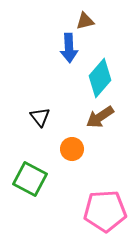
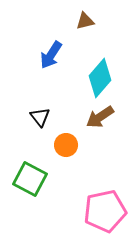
blue arrow: moved 18 px left, 7 px down; rotated 36 degrees clockwise
orange circle: moved 6 px left, 4 px up
pink pentagon: rotated 9 degrees counterclockwise
